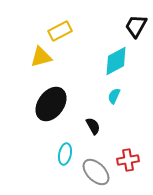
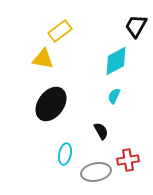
yellow rectangle: rotated 10 degrees counterclockwise
yellow triangle: moved 2 px right, 2 px down; rotated 25 degrees clockwise
black semicircle: moved 8 px right, 5 px down
gray ellipse: rotated 56 degrees counterclockwise
